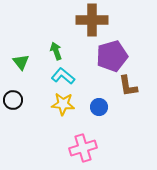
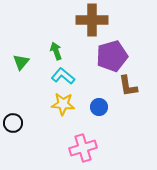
green triangle: rotated 18 degrees clockwise
black circle: moved 23 px down
